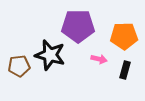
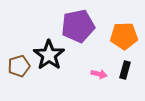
purple pentagon: rotated 12 degrees counterclockwise
black star: moved 1 px left; rotated 20 degrees clockwise
pink arrow: moved 15 px down
brown pentagon: rotated 10 degrees counterclockwise
